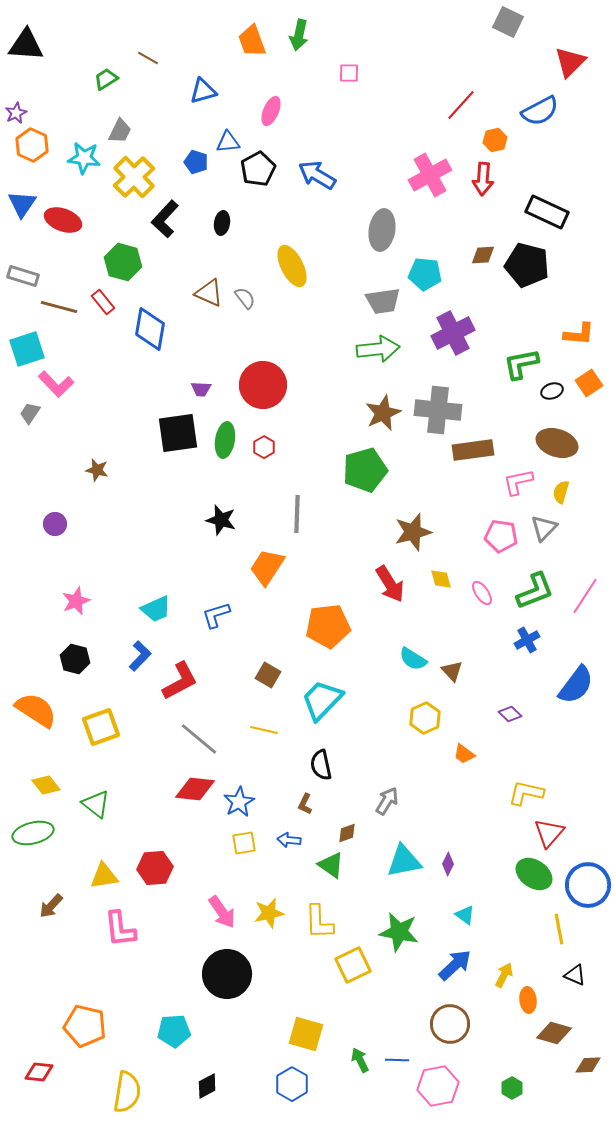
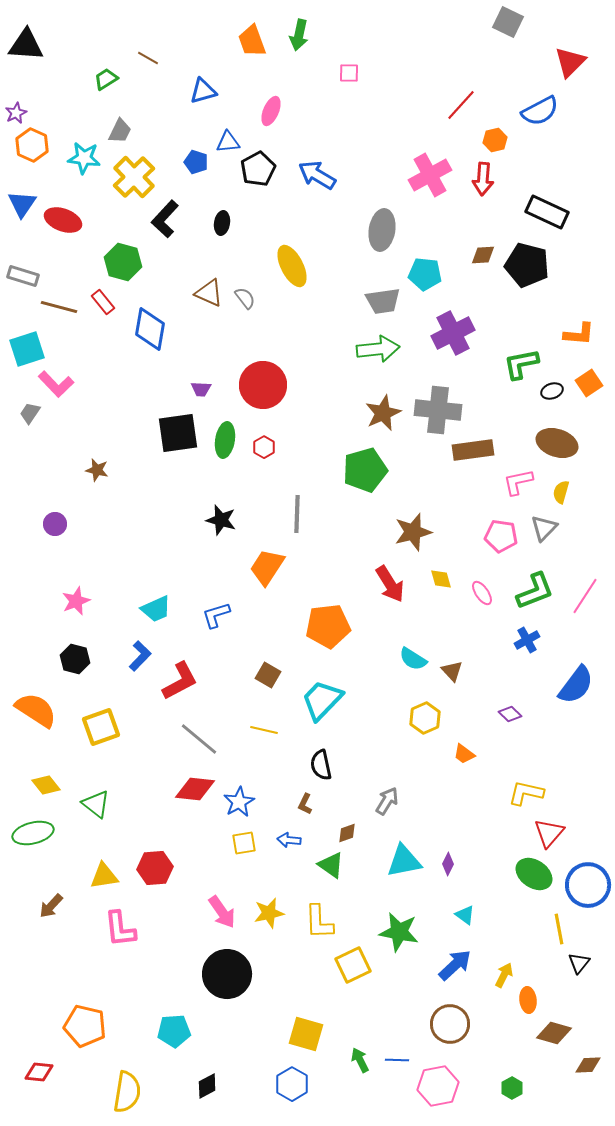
black triangle at (575, 975): moved 4 px right, 12 px up; rotated 45 degrees clockwise
